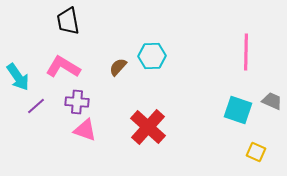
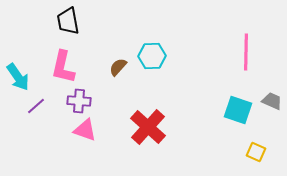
pink L-shape: rotated 108 degrees counterclockwise
purple cross: moved 2 px right, 1 px up
